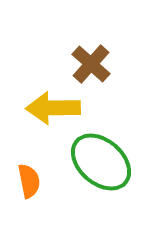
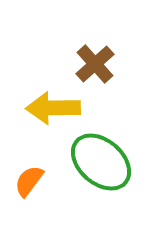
brown cross: moved 4 px right; rotated 6 degrees clockwise
orange semicircle: rotated 132 degrees counterclockwise
